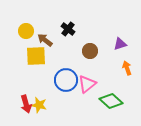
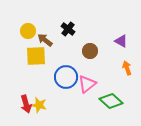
yellow circle: moved 2 px right
purple triangle: moved 1 px right, 3 px up; rotated 48 degrees clockwise
blue circle: moved 3 px up
